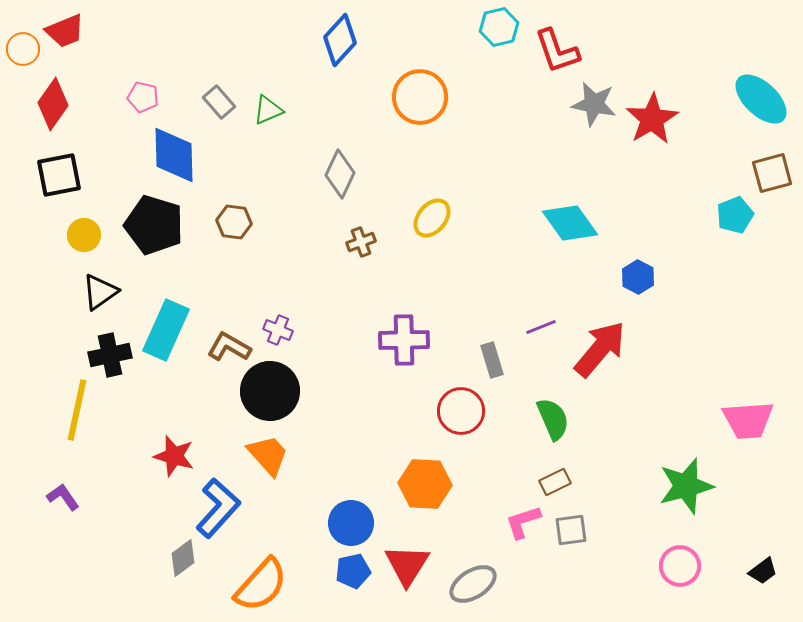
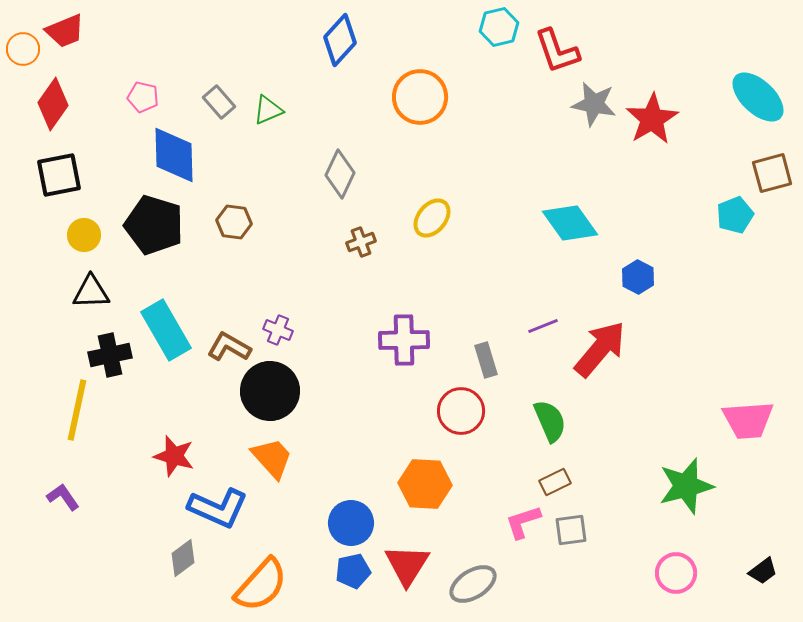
cyan ellipse at (761, 99): moved 3 px left, 2 px up
black triangle at (100, 292): moved 9 px left; rotated 33 degrees clockwise
purple line at (541, 327): moved 2 px right, 1 px up
cyan rectangle at (166, 330): rotated 54 degrees counterclockwise
gray rectangle at (492, 360): moved 6 px left
green semicircle at (553, 419): moved 3 px left, 2 px down
orange trapezoid at (268, 455): moved 4 px right, 3 px down
blue L-shape at (218, 508): rotated 72 degrees clockwise
pink circle at (680, 566): moved 4 px left, 7 px down
